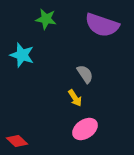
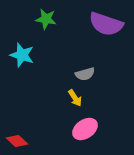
purple semicircle: moved 4 px right, 1 px up
gray semicircle: rotated 108 degrees clockwise
